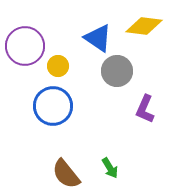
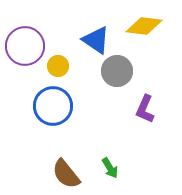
blue triangle: moved 2 px left, 2 px down
